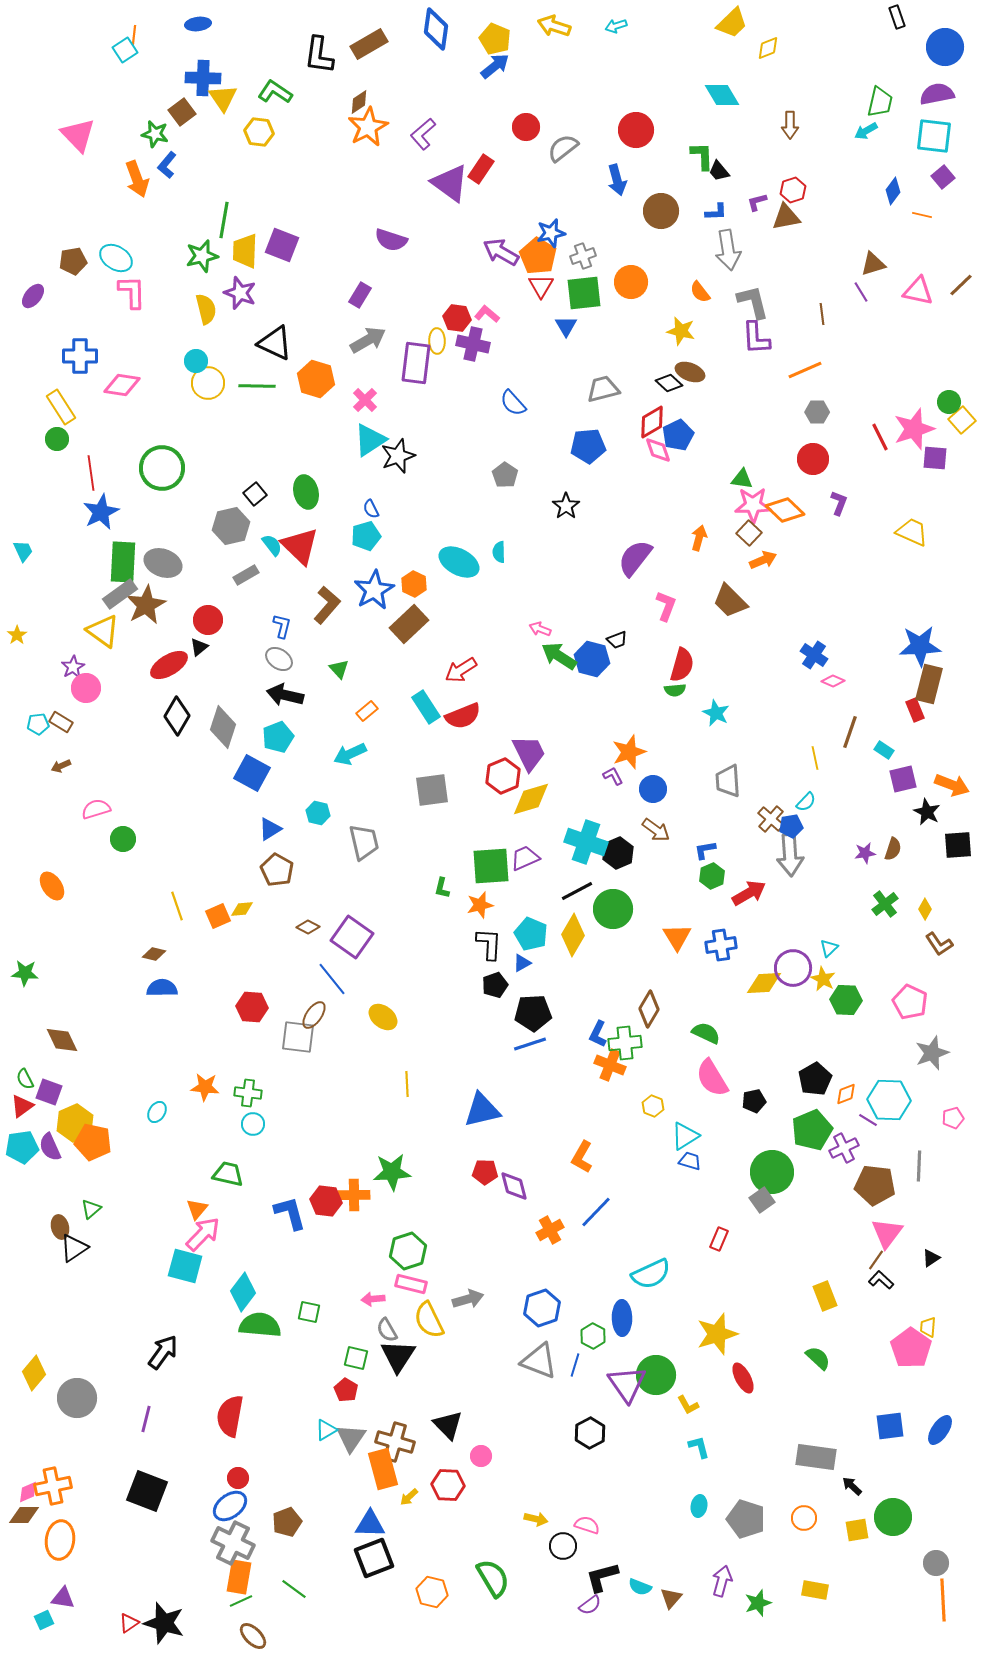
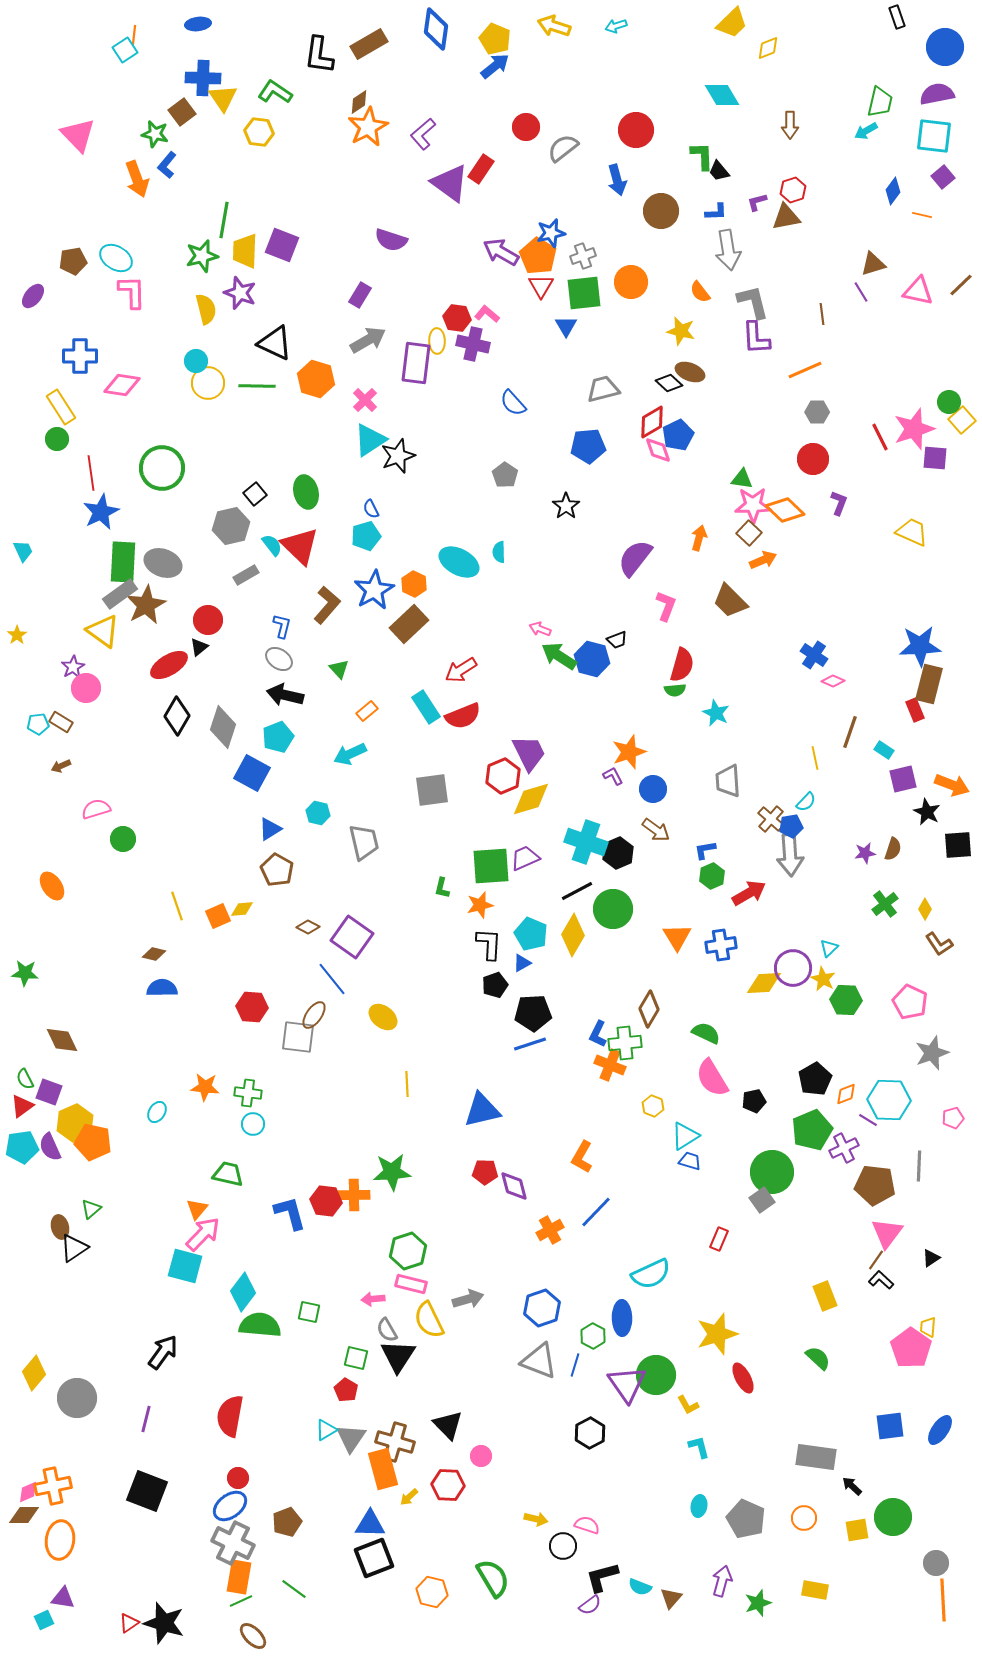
gray pentagon at (746, 1519): rotated 6 degrees clockwise
